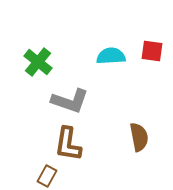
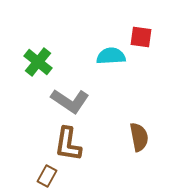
red square: moved 11 px left, 14 px up
gray L-shape: rotated 15 degrees clockwise
